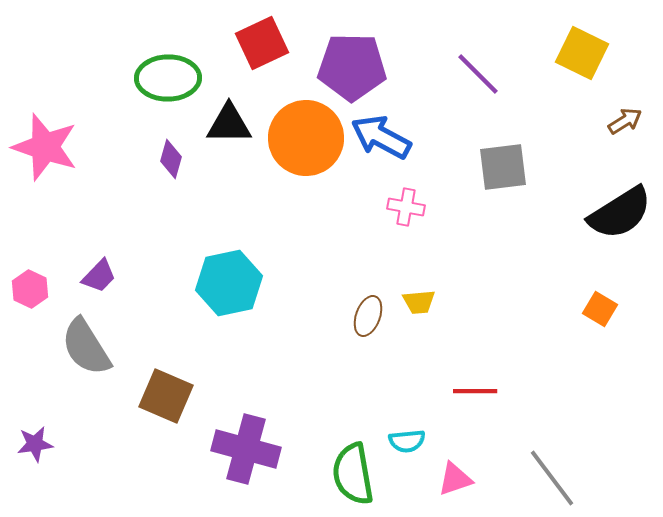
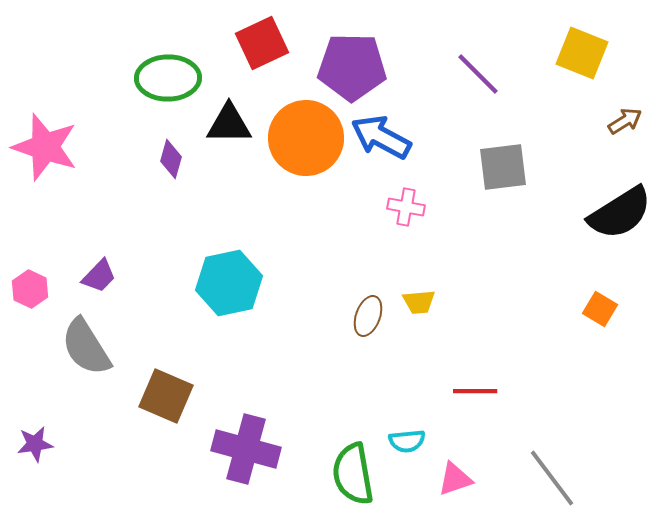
yellow square: rotated 4 degrees counterclockwise
